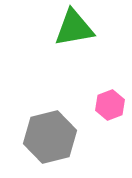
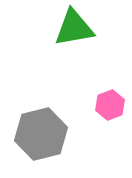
gray hexagon: moved 9 px left, 3 px up
